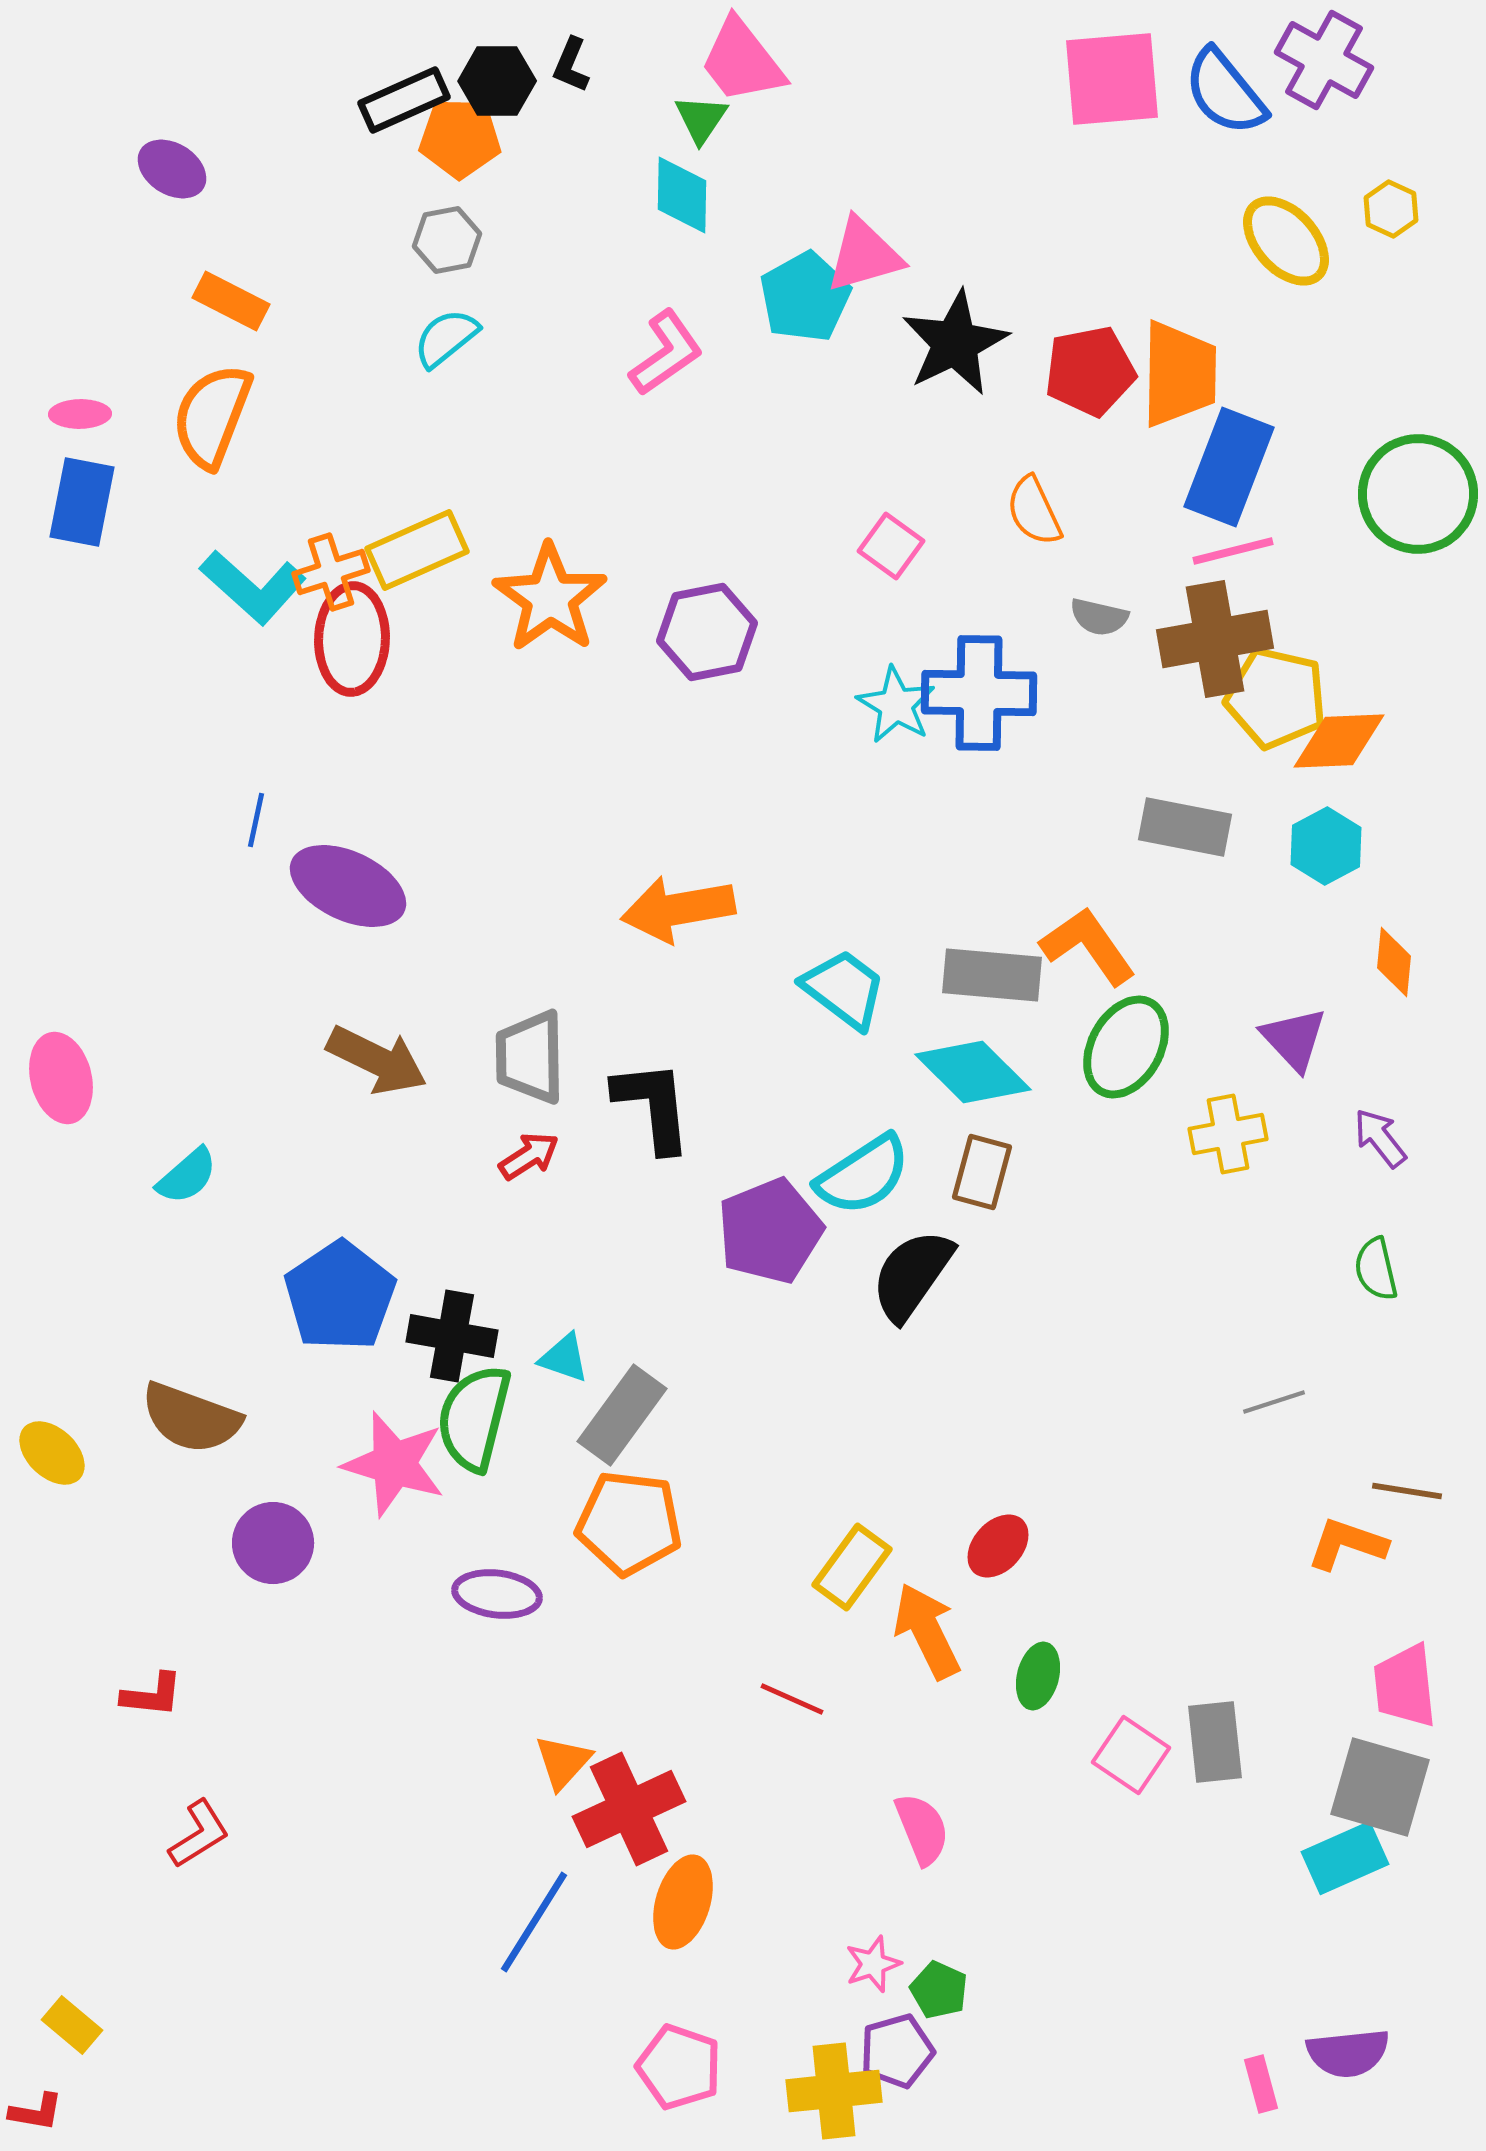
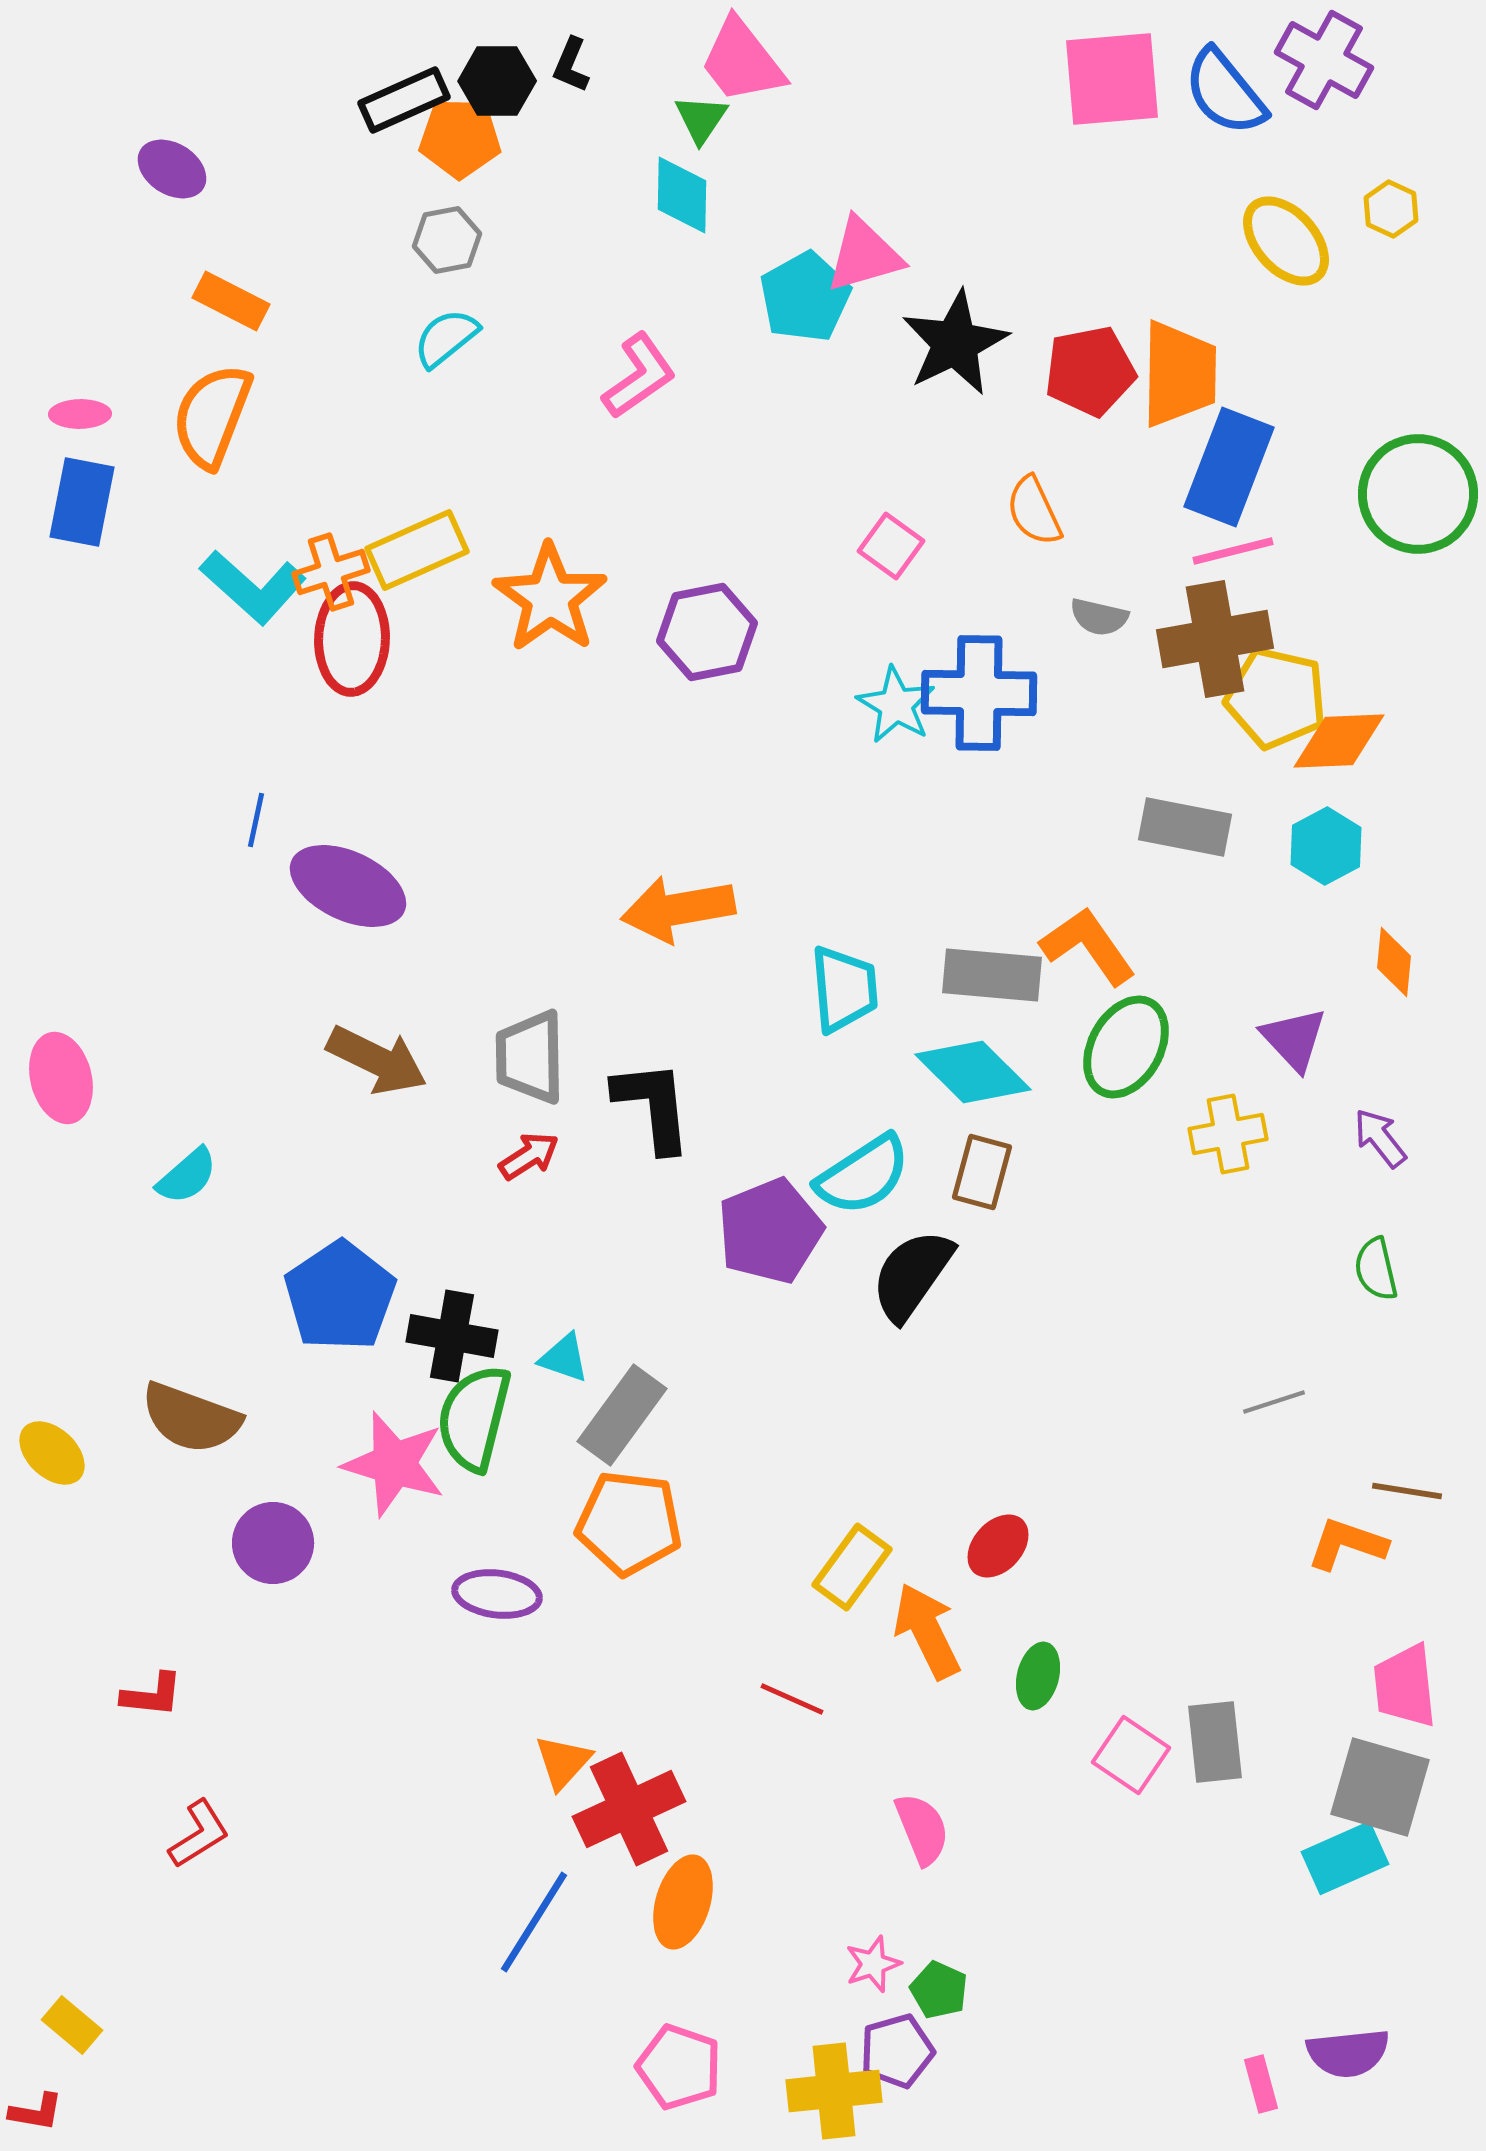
pink L-shape at (666, 353): moved 27 px left, 23 px down
cyan trapezoid at (844, 989): rotated 48 degrees clockwise
